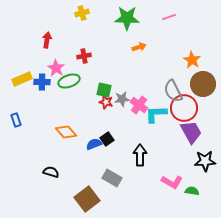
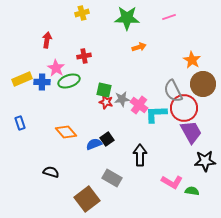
blue rectangle: moved 4 px right, 3 px down
